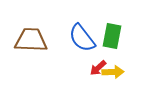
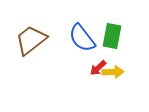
brown trapezoid: rotated 40 degrees counterclockwise
